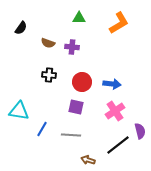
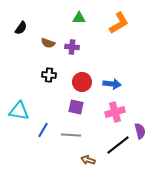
pink cross: moved 1 px down; rotated 18 degrees clockwise
blue line: moved 1 px right, 1 px down
